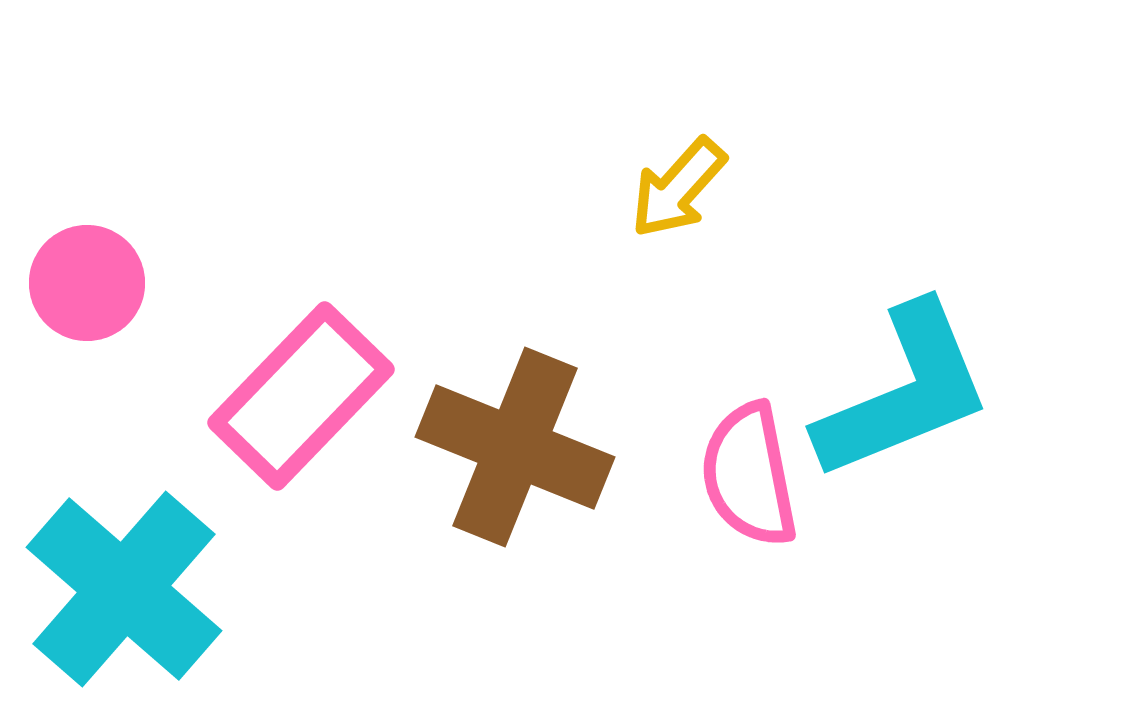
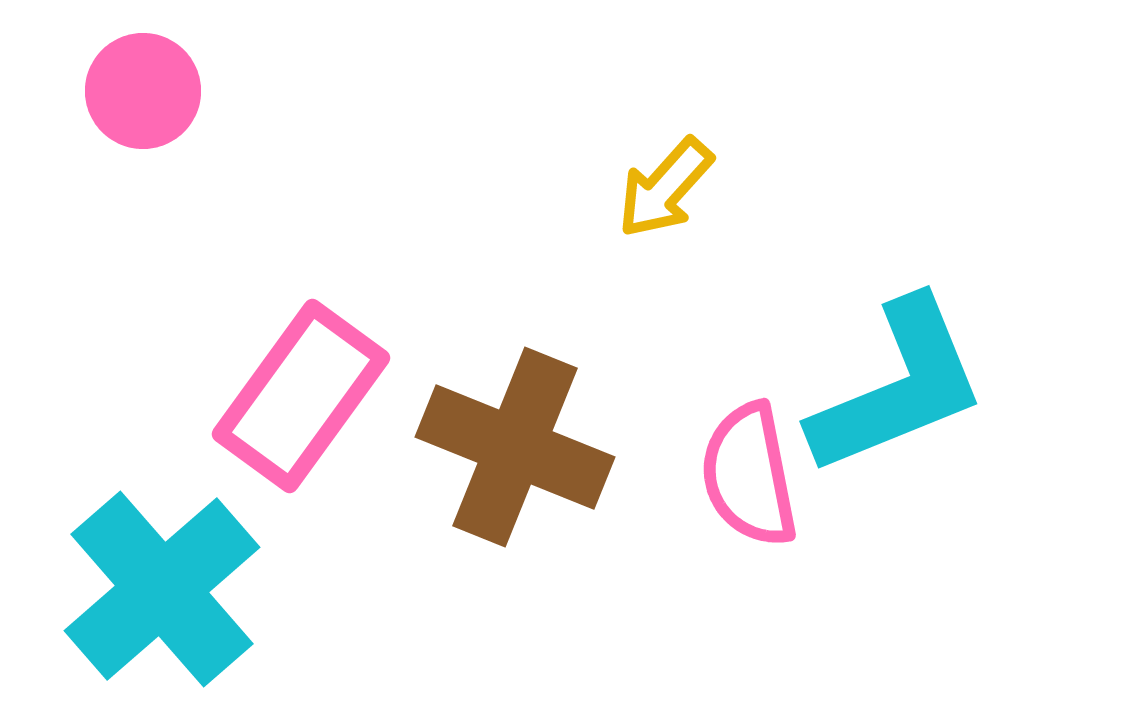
yellow arrow: moved 13 px left
pink circle: moved 56 px right, 192 px up
cyan L-shape: moved 6 px left, 5 px up
pink rectangle: rotated 8 degrees counterclockwise
cyan cross: moved 38 px right; rotated 8 degrees clockwise
